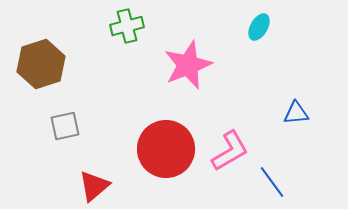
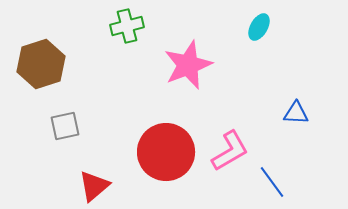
blue triangle: rotated 8 degrees clockwise
red circle: moved 3 px down
